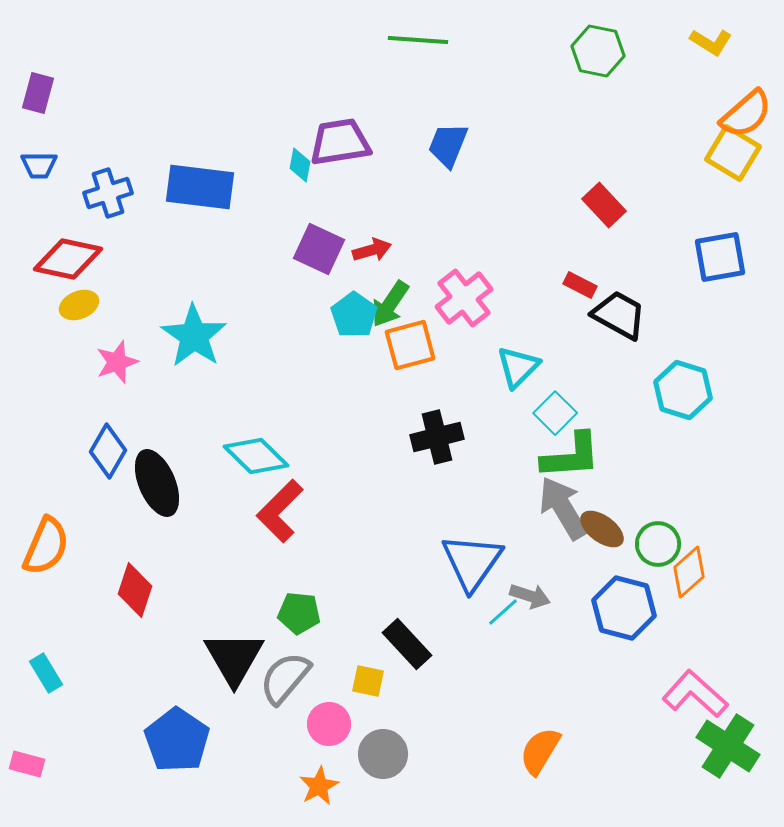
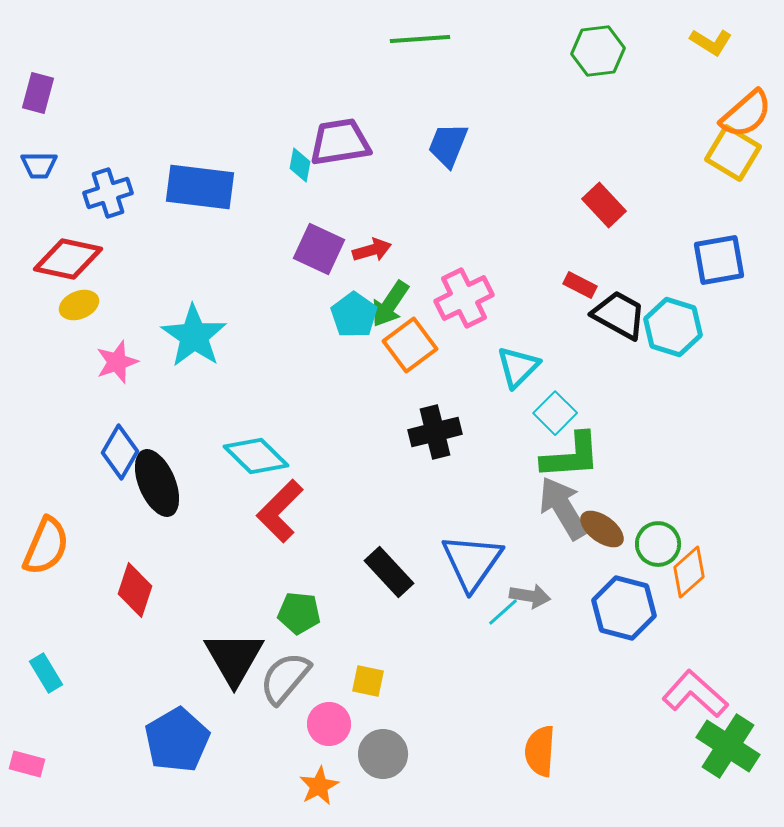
green line at (418, 40): moved 2 px right, 1 px up; rotated 8 degrees counterclockwise
green hexagon at (598, 51): rotated 18 degrees counterclockwise
blue square at (720, 257): moved 1 px left, 3 px down
pink cross at (464, 298): rotated 12 degrees clockwise
orange square at (410, 345): rotated 22 degrees counterclockwise
cyan hexagon at (683, 390): moved 10 px left, 63 px up
black cross at (437, 437): moved 2 px left, 5 px up
blue diamond at (108, 451): moved 12 px right, 1 px down
gray arrow at (530, 596): rotated 9 degrees counterclockwise
black rectangle at (407, 644): moved 18 px left, 72 px up
blue pentagon at (177, 740): rotated 8 degrees clockwise
orange semicircle at (540, 751): rotated 27 degrees counterclockwise
